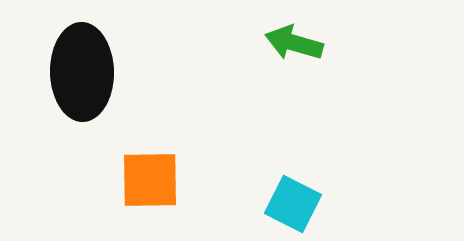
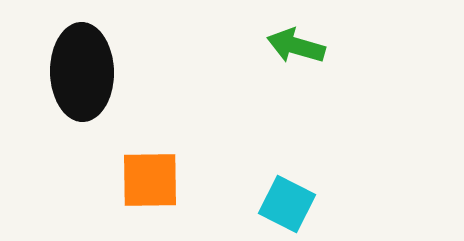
green arrow: moved 2 px right, 3 px down
cyan square: moved 6 px left
